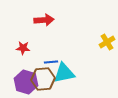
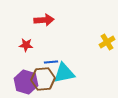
red star: moved 3 px right, 3 px up
